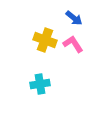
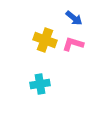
pink L-shape: rotated 40 degrees counterclockwise
